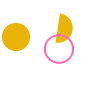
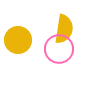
yellow circle: moved 2 px right, 3 px down
